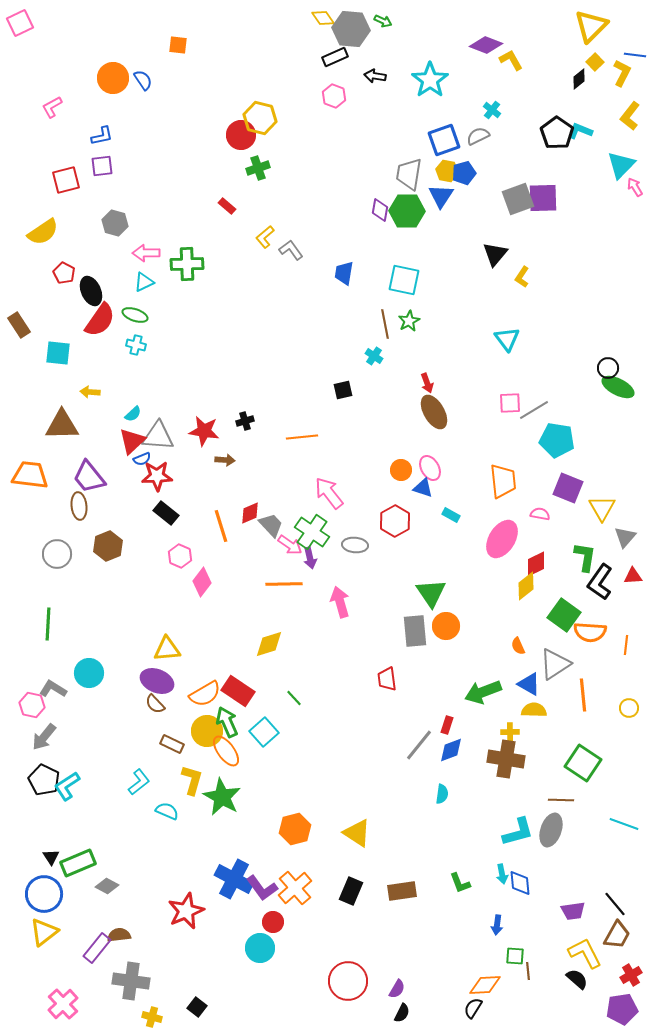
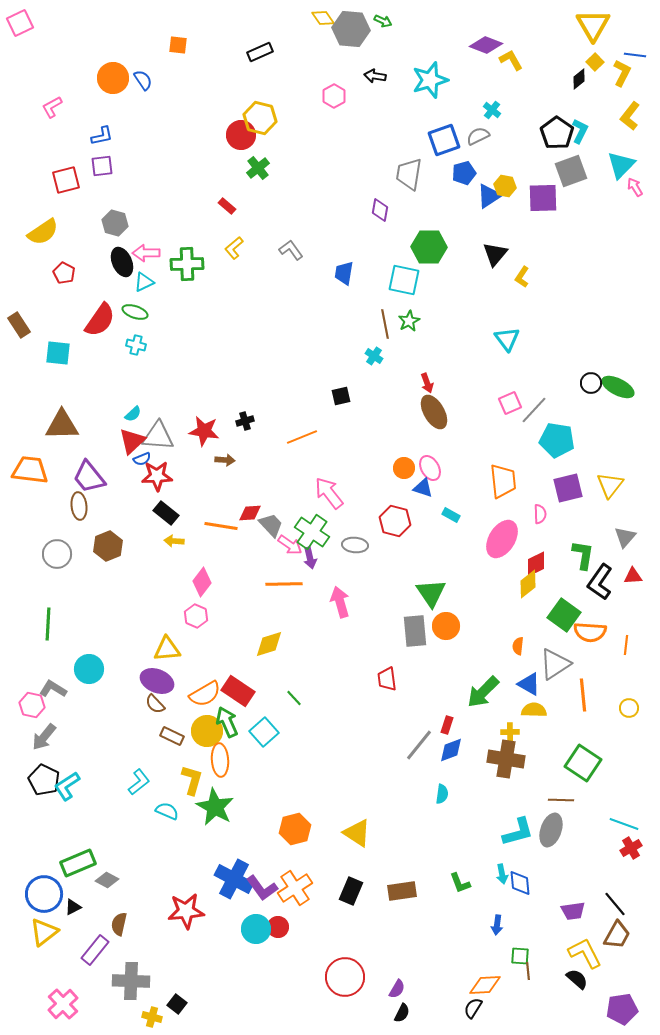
yellow triangle at (591, 26): moved 2 px right, 1 px up; rotated 15 degrees counterclockwise
black rectangle at (335, 57): moved 75 px left, 5 px up
cyan star at (430, 80): rotated 18 degrees clockwise
pink hexagon at (334, 96): rotated 10 degrees clockwise
cyan L-shape at (580, 131): rotated 95 degrees clockwise
green cross at (258, 168): rotated 20 degrees counterclockwise
yellow hexagon at (447, 171): moved 58 px right, 15 px down
blue triangle at (441, 196): moved 48 px right; rotated 24 degrees clockwise
gray square at (518, 199): moved 53 px right, 28 px up
green hexagon at (407, 211): moved 22 px right, 36 px down
yellow L-shape at (265, 237): moved 31 px left, 11 px down
black ellipse at (91, 291): moved 31 px right, 29 px up
green ellipse at (135, 315): moved 3 px up
black circle at (608, 368): moved 17 px left, 15 px down
black square at (343, 390): moved 2 px left, 6 px down
yellow arrow at (90, 392): moved 84 px right, 149 px down
pink square at (510, 403): rotated 20 degrees counterclockwise
gray line at (534, 410): rotated 16 degrees counterclockwise
orange line at (302, 437): rotated 16 degrees counterclockwise
orange circle at (401, 470): moved 3 px right, 2 px up
orange trapezoid at (30, 475): moved 5 px up
purple square at (568, 488): rotated 36 degrees counterclockwise
yellow triangle at (602, 508): moved 8 px right, 23 px up; rotated 8 degrees clockwise
red diamond at (250, 513): rotated 20 degrees clockwise
pink semicircle at (540, 514): rotated 78 degrees clockwise
red hexagon at (395, 521): rotated 16 degrees counterclockwise
orange line at (221, 526): rotated 64 degrees counterclockwise
pink hexagon at (180, 556): moved 16 px right, 60 px down
green L-shape at (585, 557): moved 2 px left, 2 px up
yellow diamond at (526, 586): moved 2 px right, 2 px up
orange semicircle at (518, 646): rotated 30 degrees clockwise
cyan circle at (89, 673): moved 4 px up
green arrow at (483, 692): rotated 24 degrees counterclockwise
brown rectangle at (172, 744): moved 8 px up
orange ellipse at (226, 751): moved 6 px left, 9 px down; rotated 32 degrees clockwise
green star at (222, 797): moved 7 px left, 10 px down
black triangle at (51, 857): moved 22 px right, 50 px down; rotated 36 degrees clockwise
gray diamond at (107, 886): moved 6 px up
orange cross at (295, 888): rotated 8 degrees clockwise
red star at (186, 911): rotated 18 degrees clockwise
red circle at (273, 922): moved 5 px right, 5 px down
brown semicircle at (119, 935): moved 11 px up; rotated 70 degrees counterclockwise
purple rectangle at (97, 948): moved 2 px left, 2 px down
cyan circle at (260, 948): moved 4 px left, 19 px up
green square at (515, 956): moved 5 px right
red cross at (631, 975): moved 127 px up
gray cross at (131, 981): rotated 6 degrees counterclockwise
red circle at (348, 981): moved 3 px left, 4 px up
black square at (197, 1007): moved 20 px left, 3 px up
